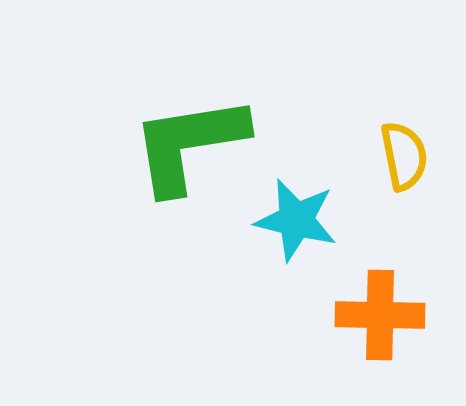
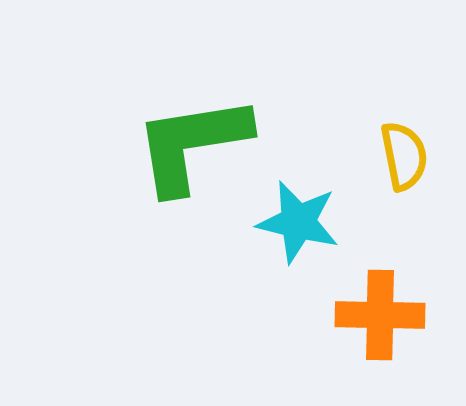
green L-shape: moved 3 px right
cyan star: moved 2 px right, 2 px down
